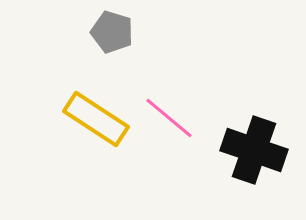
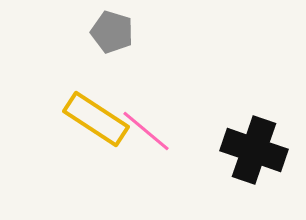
pink line: moved 23 px left, 13 px down
